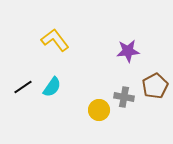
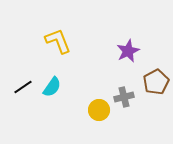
yellow L-shape: moved 3 px right, 1 px down; rotated 16 degrees clockwise
purple star: rotated 20 degrees counterclockwise
brown pentagon: moved 1 px right, 4 px up
gray cross: rotated 24 degrees counterclockwise
